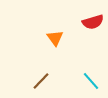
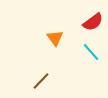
red semicircle: rotated 20 degrees counterclockwise
cyan line: moved 29 px up
